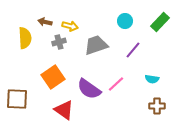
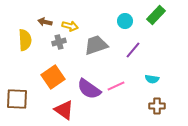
green rectangle: moved 4 px left, 7 px up
yellow semicircle: moved 2 px down
pink line: moved 2 px down; rotated 18 degrees clockwise
